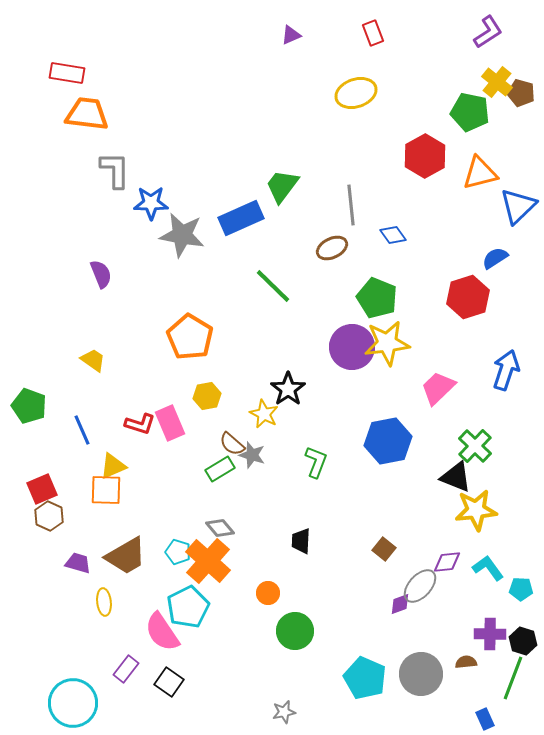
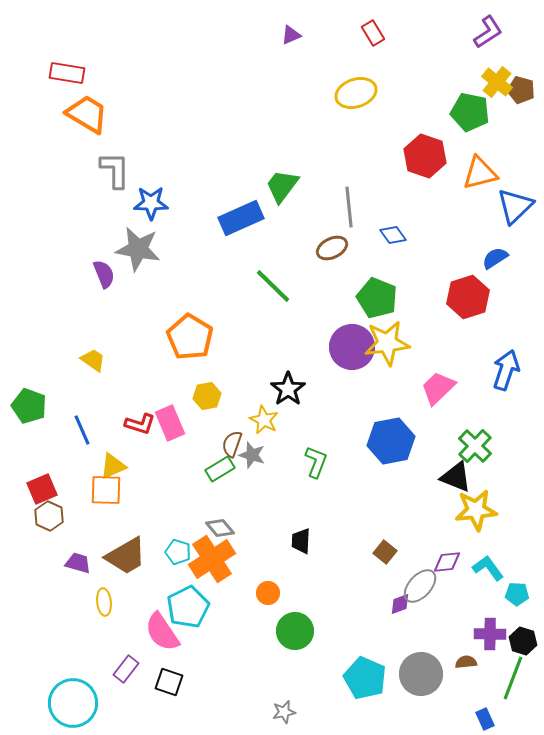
red rectangle at (373, 33): rotated 10 degrees counterclockwise
brown pentagon at (521, 93): moved 3 px up
orange trapezoid at (87, 114): rotated 24 degrees clockwise
red hexagon at (425, 156): rotated 12 degrees counterclockwise
gray line at (351, 205): moved 2 px left, 2 px down
blue triangle at (518, 206): moved 3 px left
gray star at (182, 235): moved 44 px left, 14 px down
purple semicircle at (101, 274): moved 3 px right
yellow star at (264, 414): moved 6 px down
blue hexagon at (388, 441): moved 3 px right
brown semicircle at (232, 444): rotated 68 degrees clockwise
brown square at (384, 549): moved 1 px right, 3 px down
orange cross at (208, 561): moved 4 px right, 2 px up; rotated 15 degrees clockwise
cyan pentagon at (521, 589): moved 4 px left, 5 px down
black square at (169, 682): rotated 16 degrees counterclockwise
